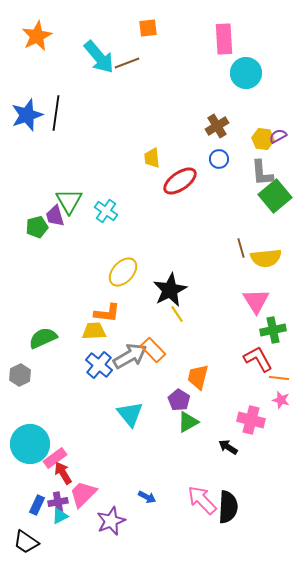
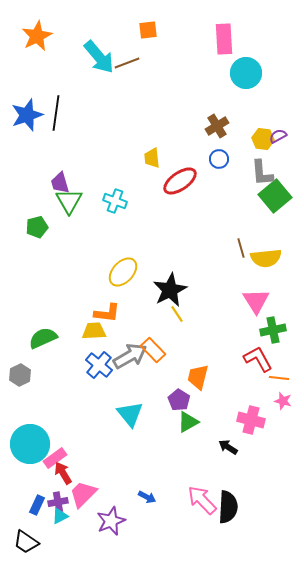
orange square at (148, 28): moved 2 px down
cyan cross at (106, 211): moved 9 px right, 10 px up; rotated 15 degrees counterclockwise
purple trapezoid at (55, 216): moved 5 px right, 33 px up
pink star at (281, 400): moved 2 px right, 1 px down
